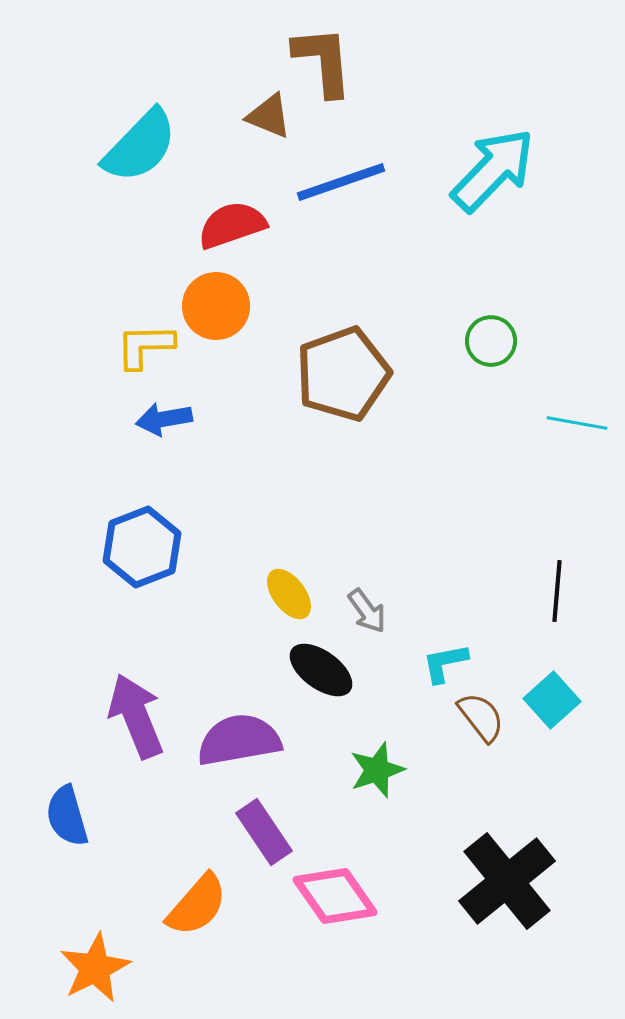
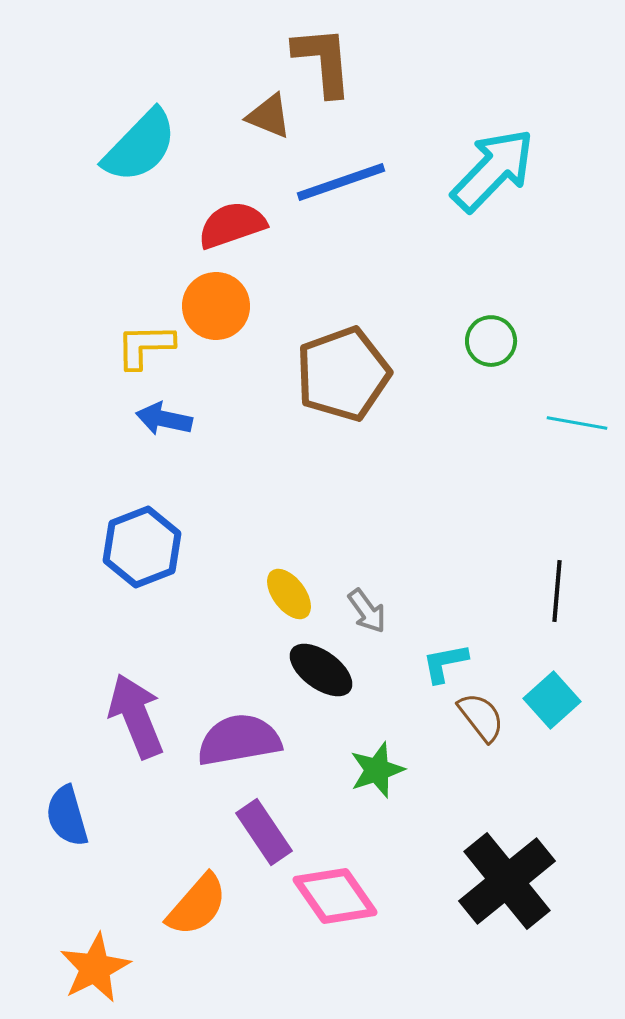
blue arrow: rotated 22 degrees clockwise
